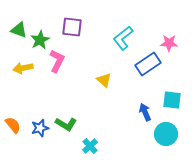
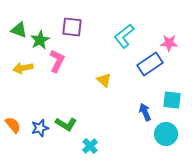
cyan L-shape: moved 1 px right, 2 px up
blue rectangle: moved 2 px right
